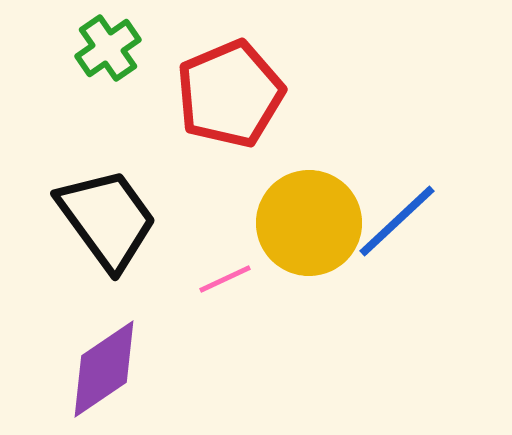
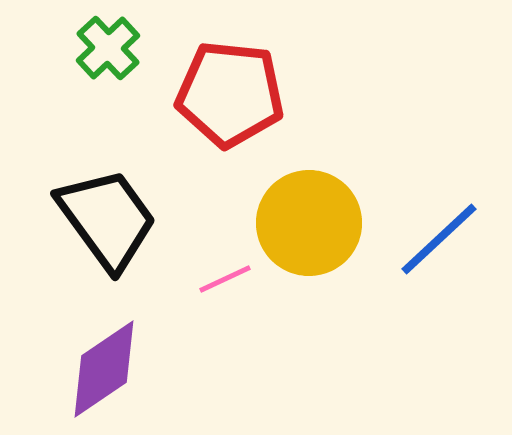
green cross: rotated 8 degrees counterclockwise
red pentagon: rotated 29 degrees clockwise
blue line: moved 42 px right, 18 px down
